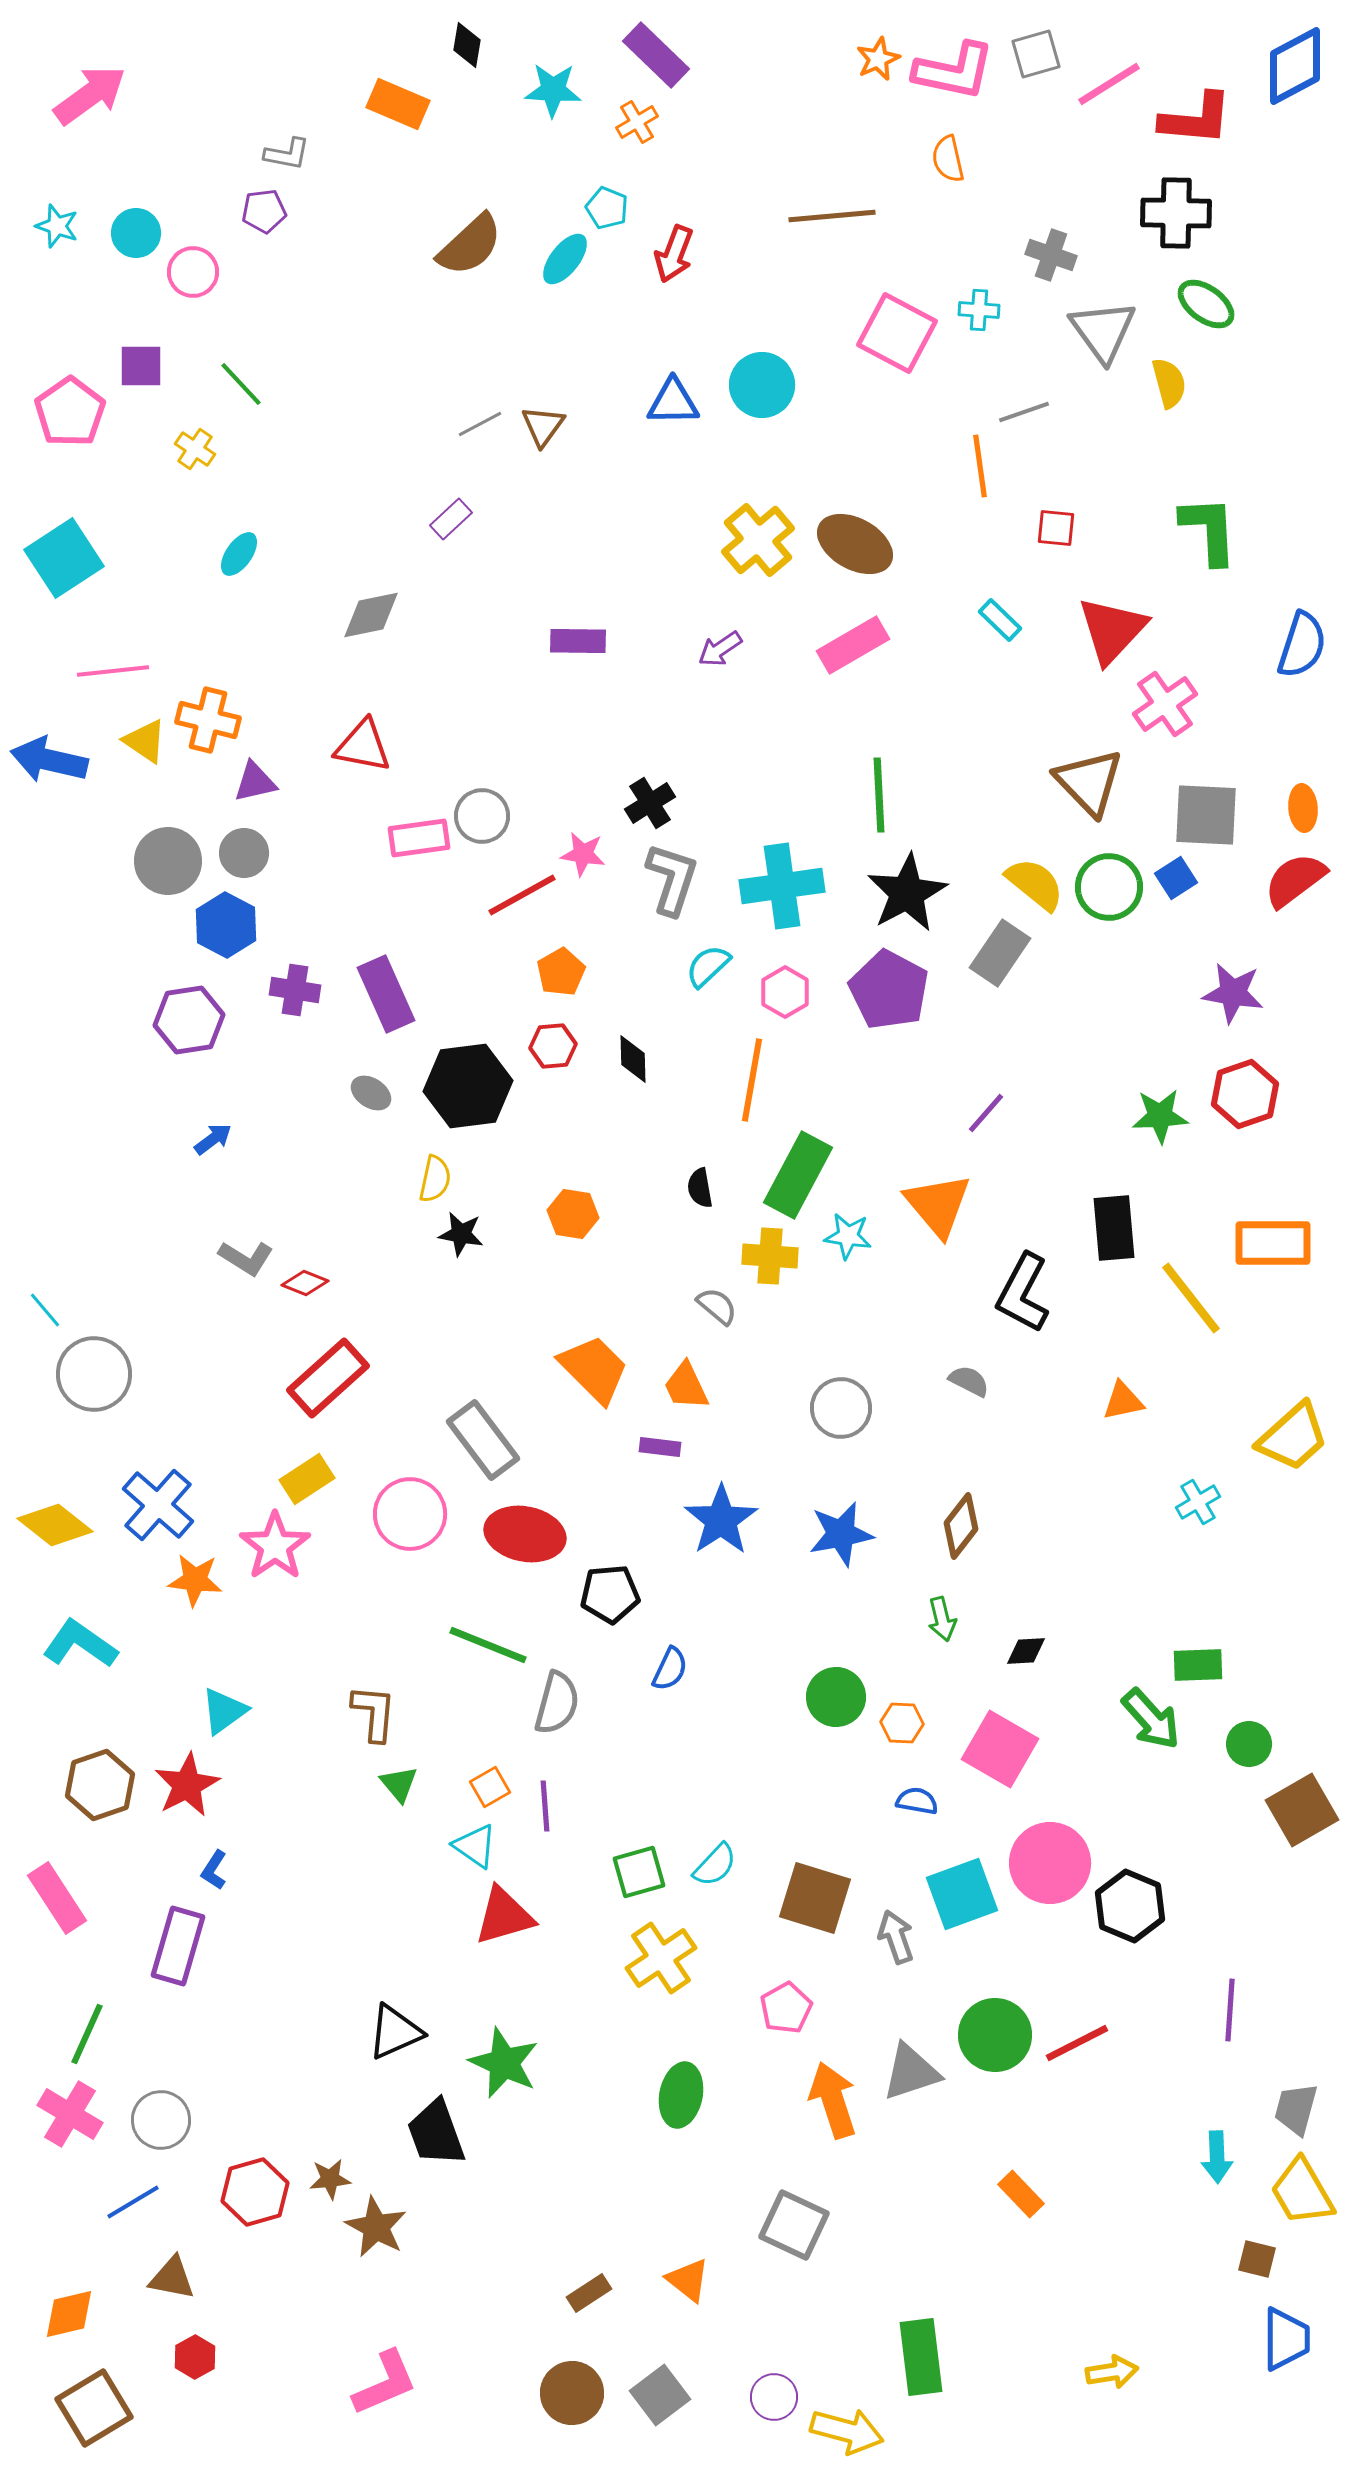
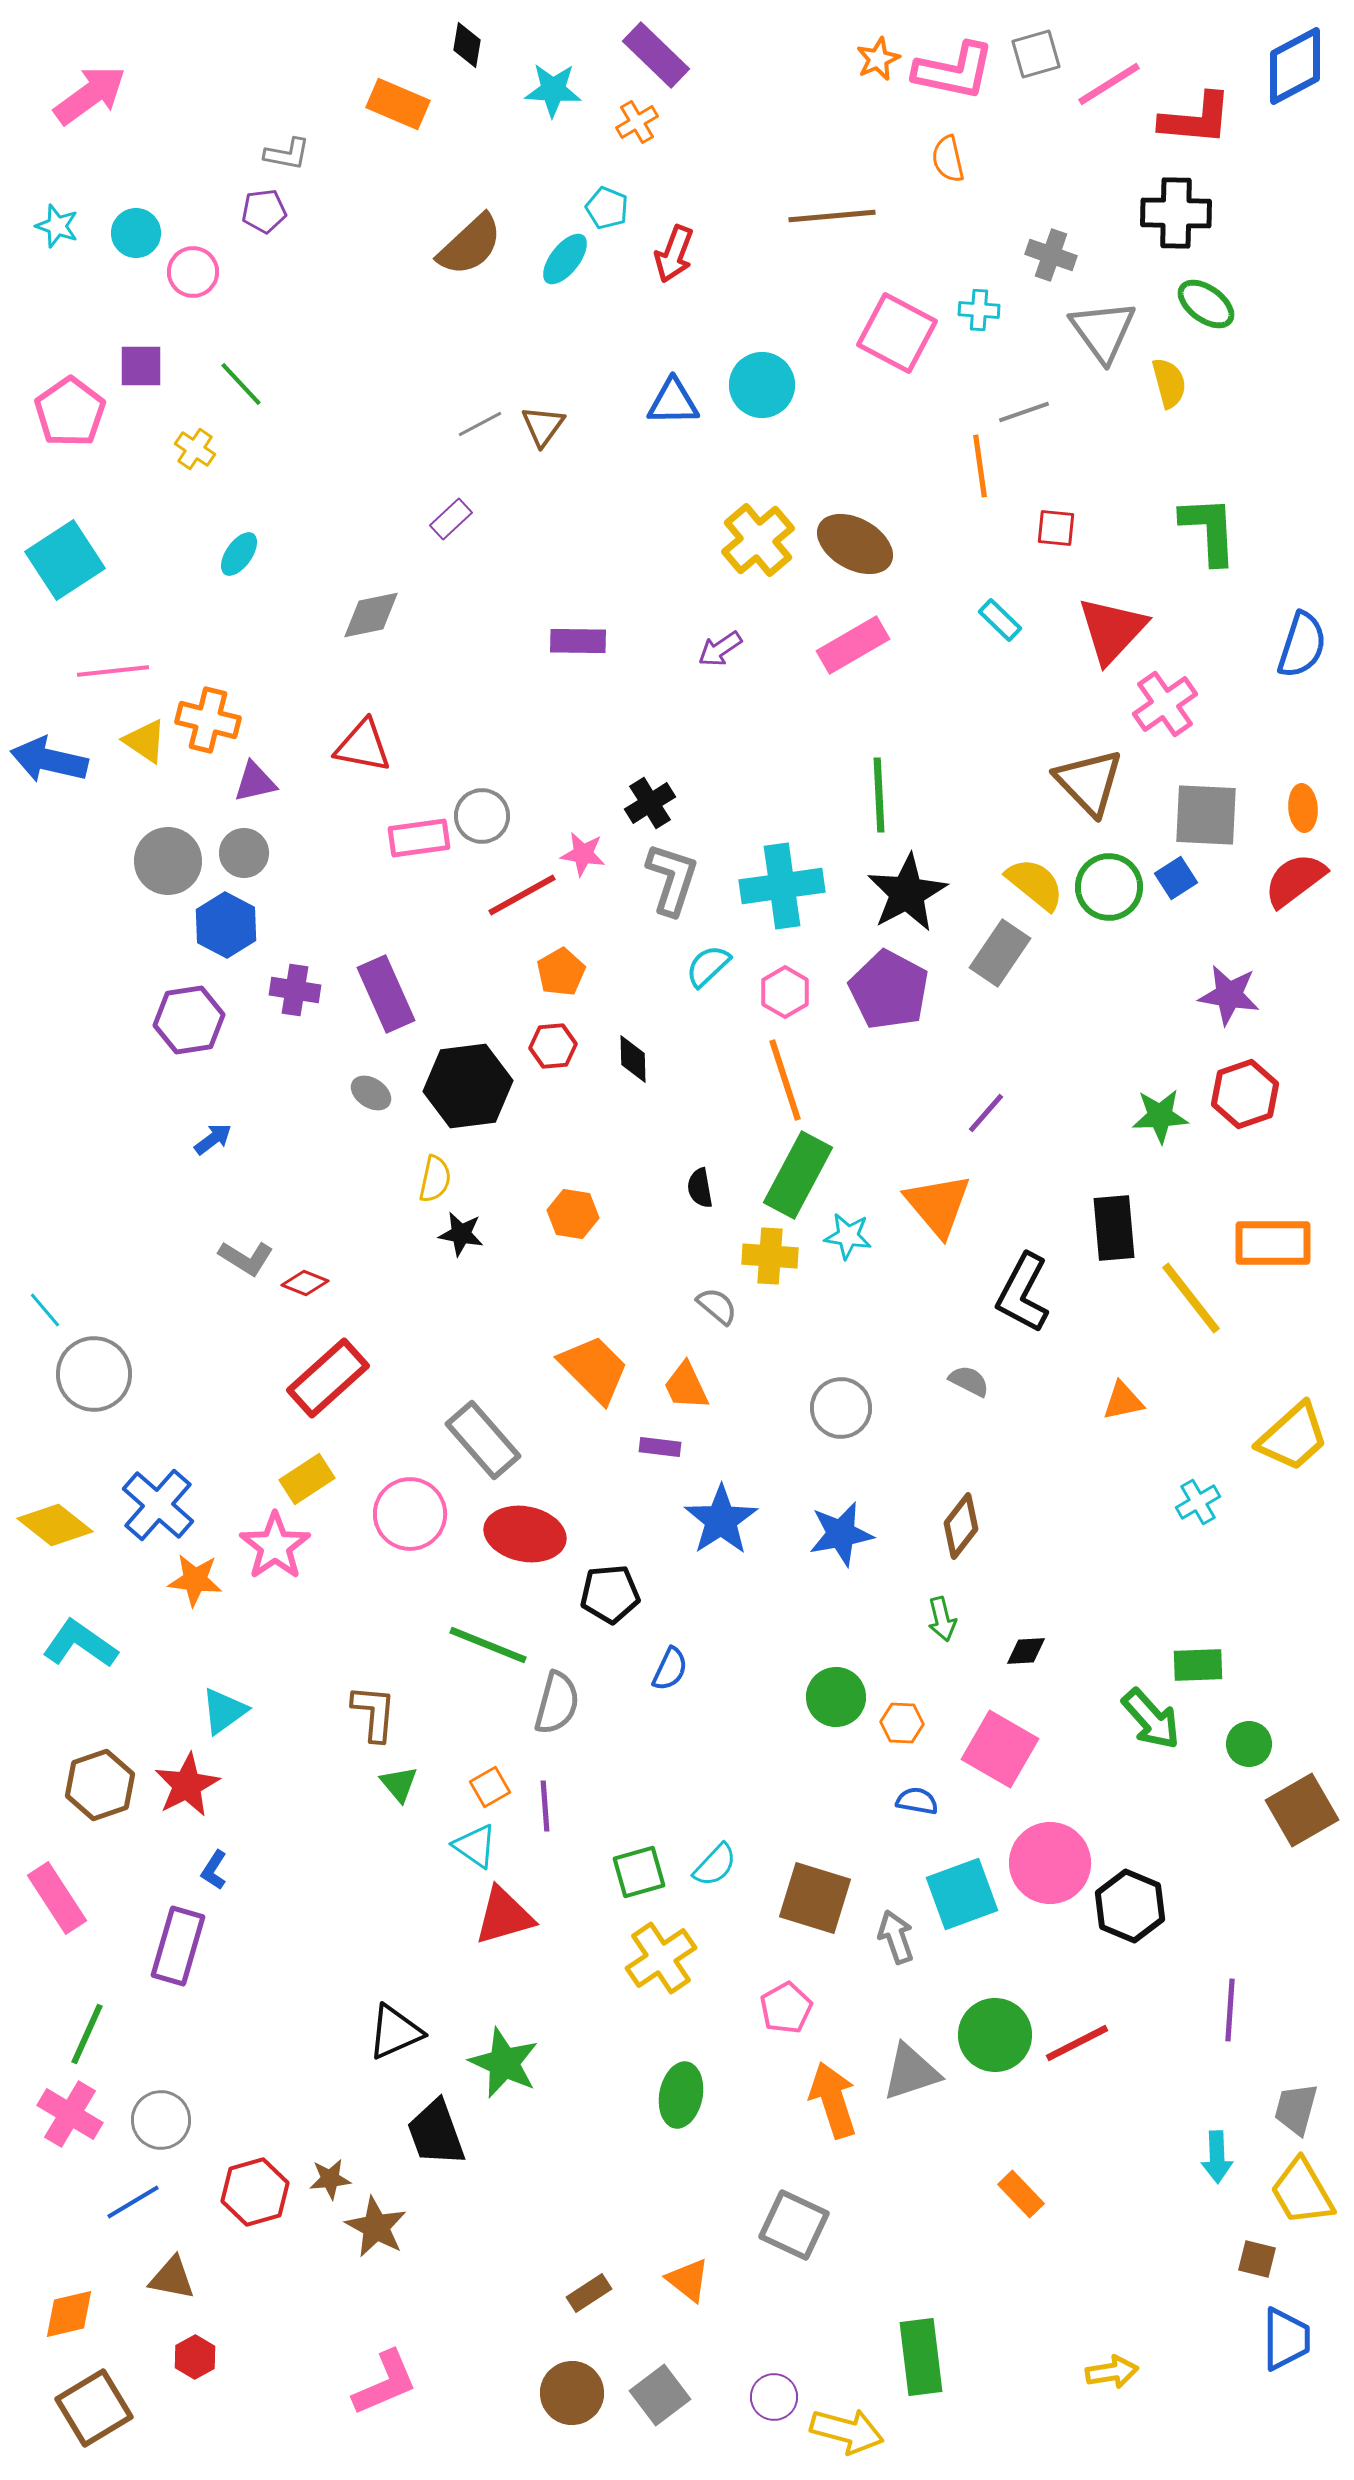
cyan square at (64, 558): moved 1 px right, 2 px down
purple star at (1233, 993): moved 4 px left, 2 px down
orange line at (752, 1080): moved 33 px right; rotated 28 degrees counterclockwise
gray rectangle at (483, 1440): rotated 4 degrees counterclockwise
